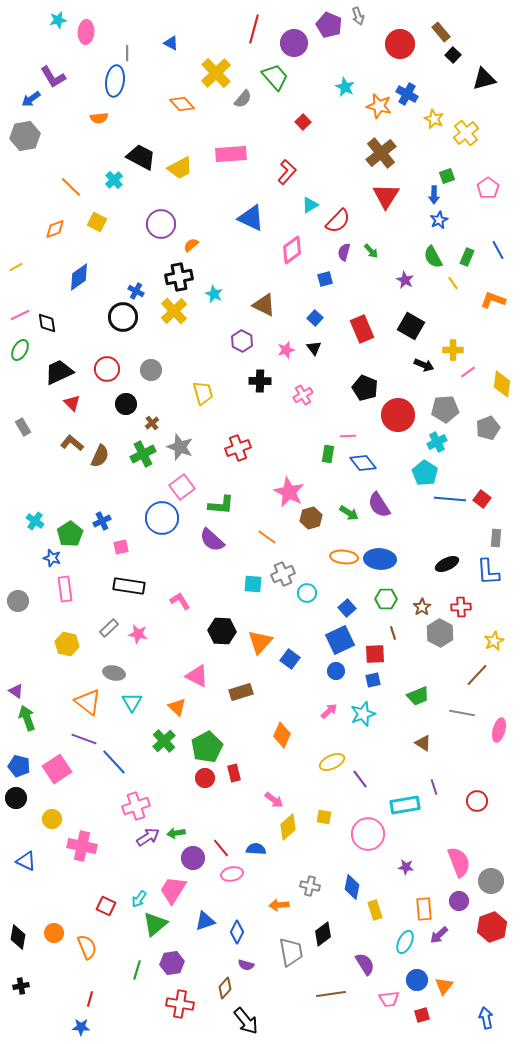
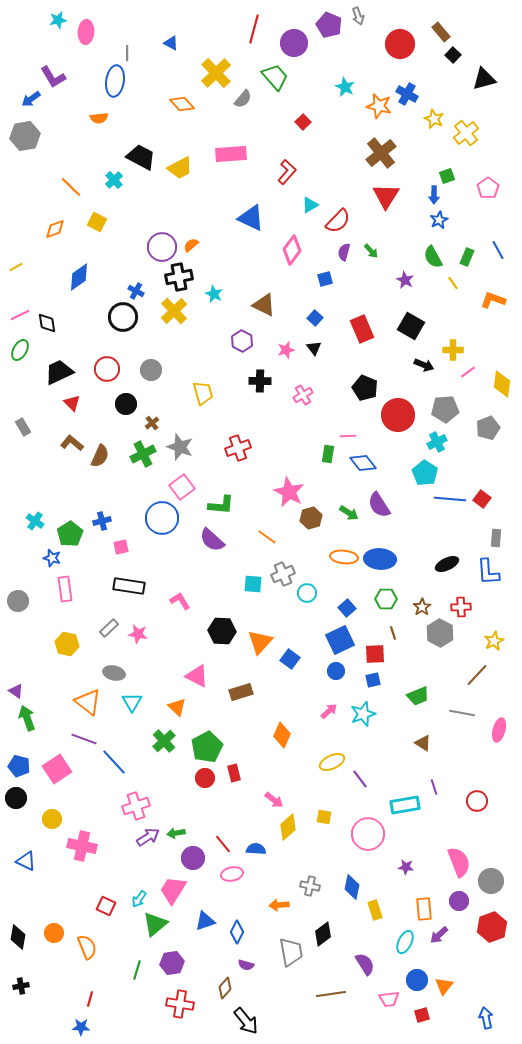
purple circle at (161, 224): moved 1 px right, 23 px down
pink diamond at (292, 250): rotated 16 degrees counterclockwise
blue cross at (102, 521): rotated 12 degrees clockwise
red line at (221, 848): moved 2 px right, 4 px up
